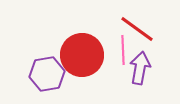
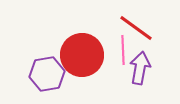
red line: moved 1 px left, 1 px up
